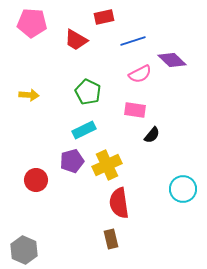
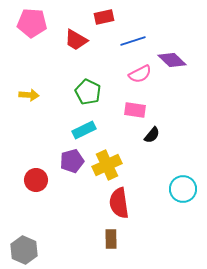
brown rectangle: rotated 12 degrees clockwise
